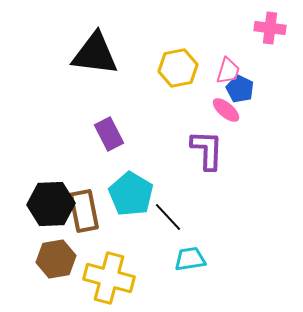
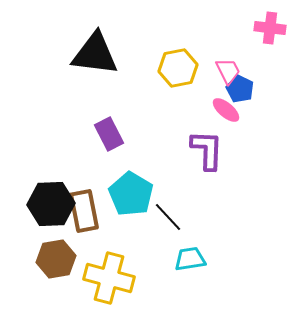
pink trapezoid: rotated 44 degrees counterclockwise
